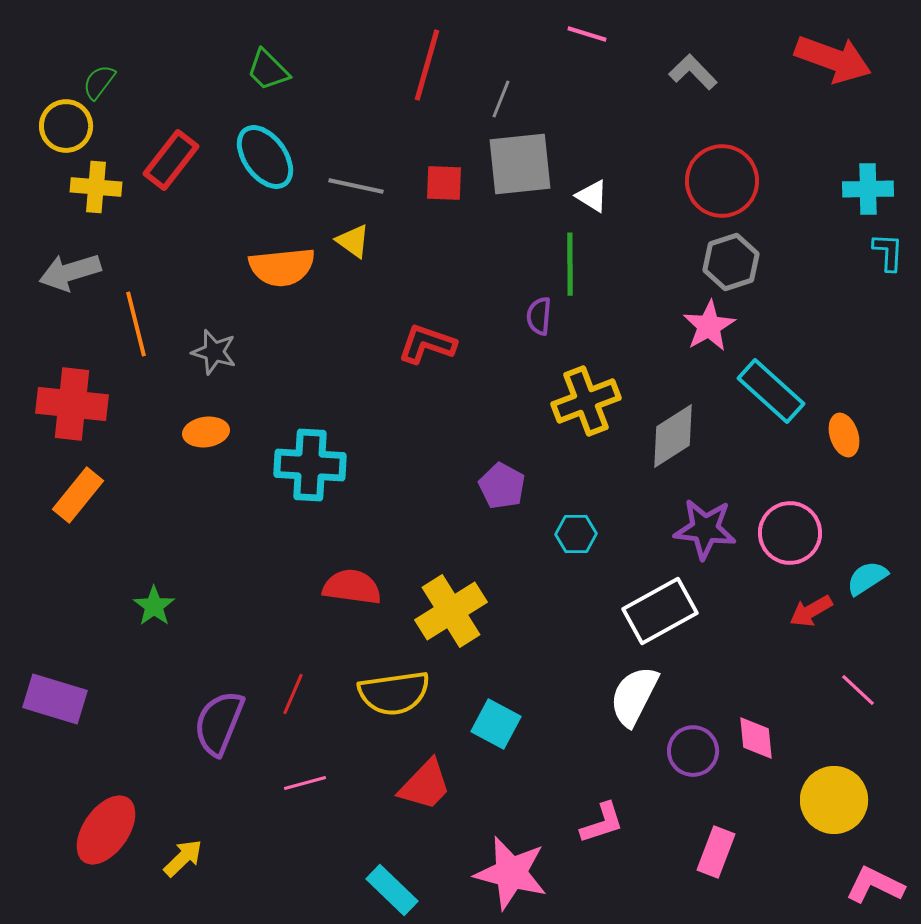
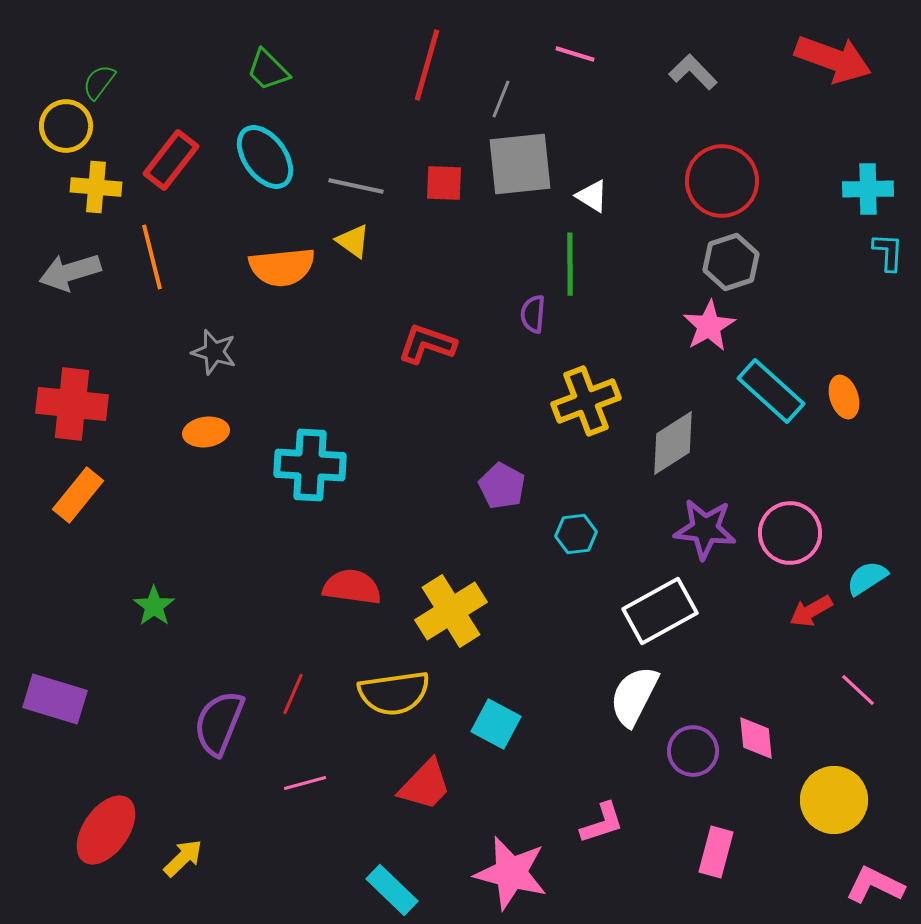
pink line at (587, 34): moved 12 px left, 20 px down
purple semicircle at (539, 316): moved 6 px left, 2 px up
orange line at (136, 324): moved 16 px right, 67 px up
orange ellipse at (844, 435): moved 38 px up
gray diamond at (673, 436): moved 7 px down
cyan hexagon at (576, 534): rotated 6 degrees counterclockwise
pink rectangle at (716, 852): rotated 6 degrees counterclockwise
